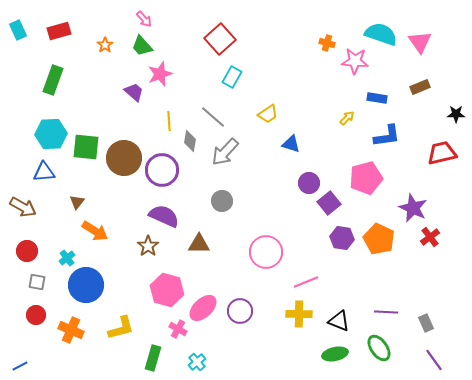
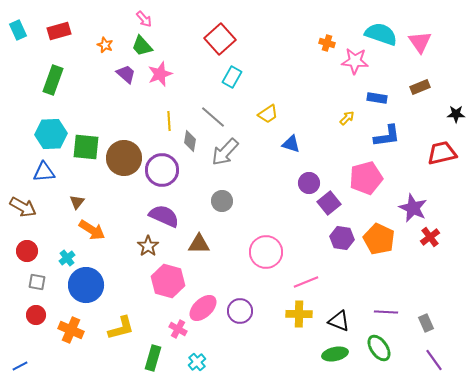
orange star at (105, 45): rotated 14 degrees counterclockwise
purple trapezoid at (134, 92): moved 8 px left, 18 px up
orange arrow at (95, 231): moved 3 px left, 1 px up
pink hexagon at (167, 290): moved 1 px right, 9 px up
